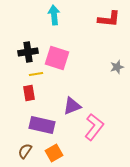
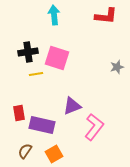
red L-shape: moved 3 px left, 3 px up
red rectangle: moved 10 px left, 20 px down
orange square: moved 1 px down
